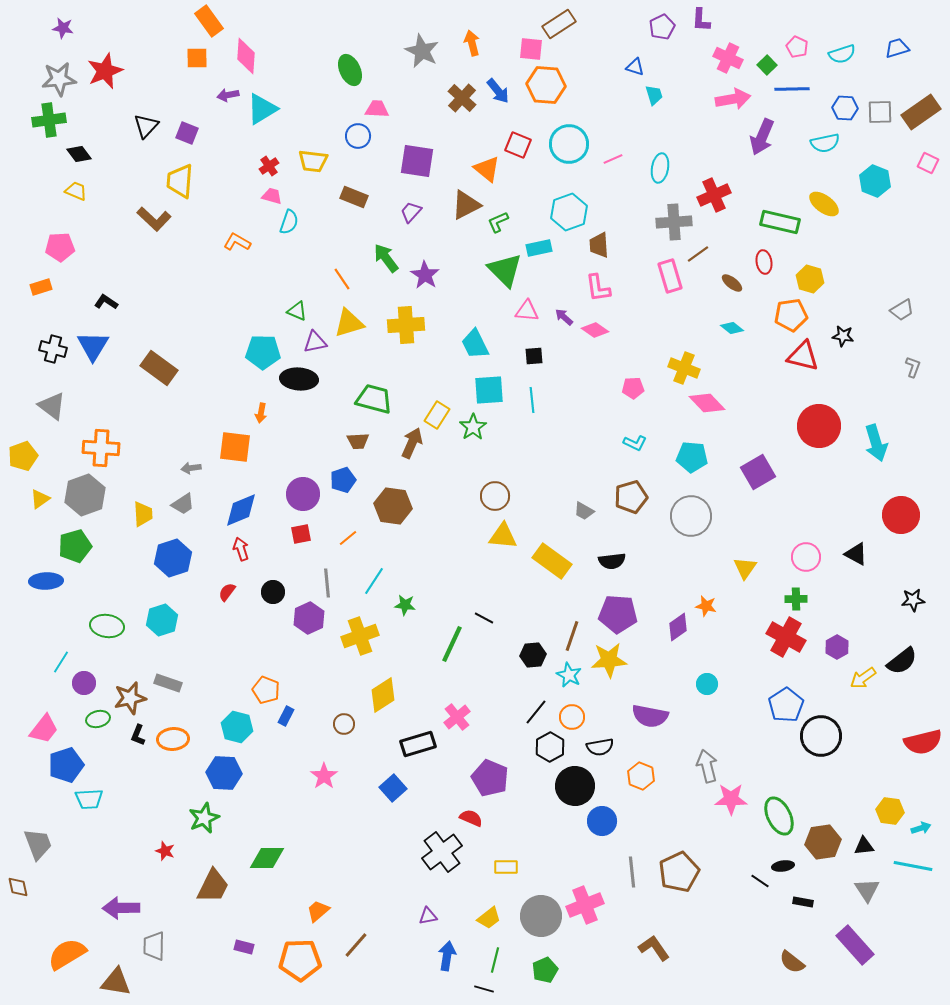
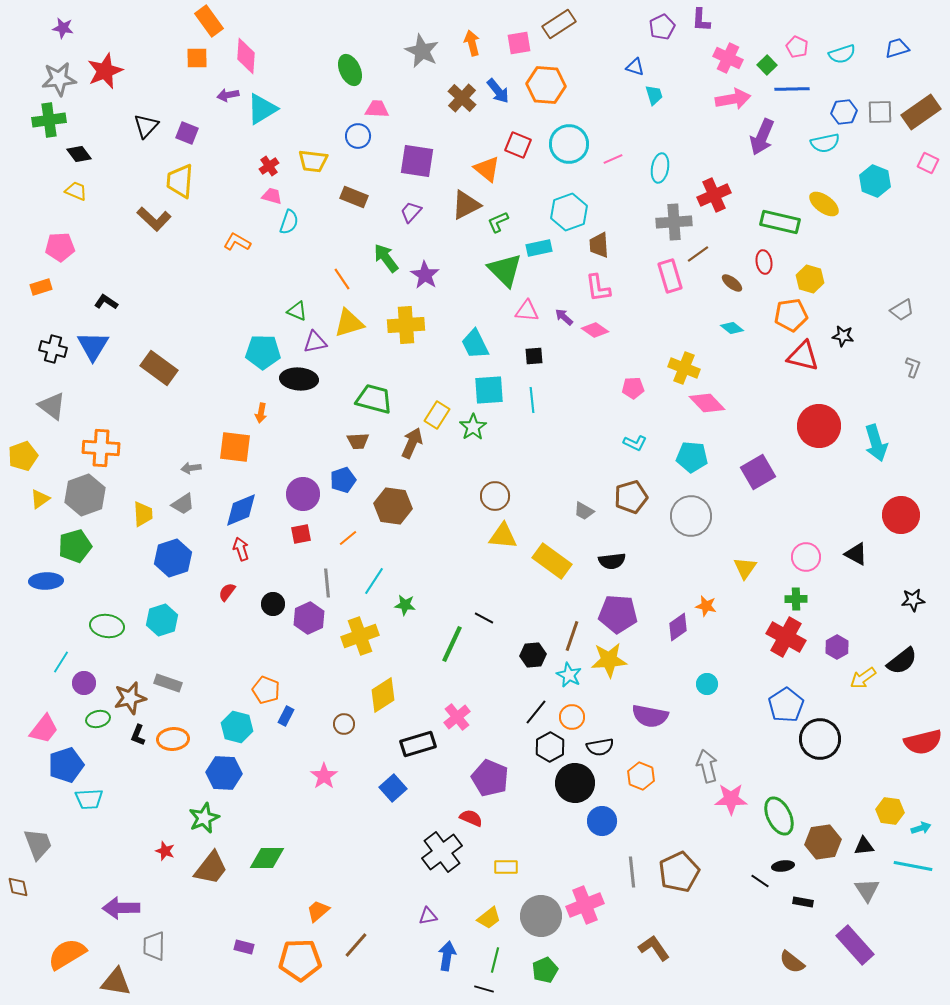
pink square at (531, 49): moved 12 px left, 6 px up; rotated 15 degrees counterclockwise
blue hexagon at (845, 108): moved 1 px left, 4 px down; rotated 10 degrees counterclockwise
black circle at (273, 592): moved 12 px down
black circle at (821, 736): moved 1 px left, 3 px down
black circle at (575, 786): moved 3 px up
brown trapezoid at (213, 886): moved 2 px left, 18 px up; rotated 12 degrees clockwise
